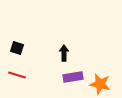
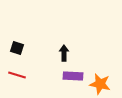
purple rectangle: moved 1 px up; rotated 12 degrees clockwise
